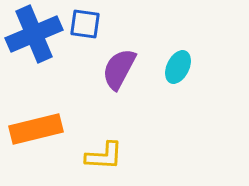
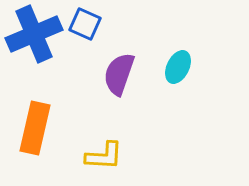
blue square: rotated 16 degrees clockwise
purple semicircle: moved 5 px down; rotated 9 degrees counterclockwise
orange rectangle: moved 1 px left, 1 px up; rotated 63 degrees counterclockwise
